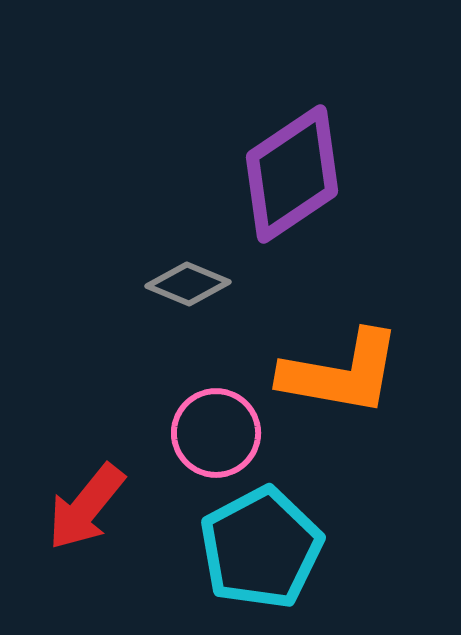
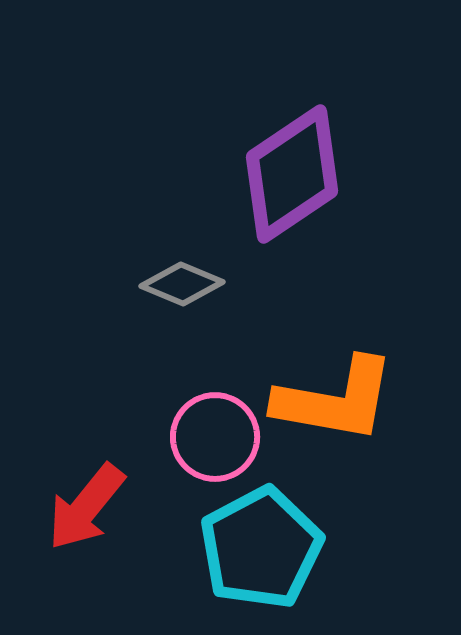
gray diamond: moved 6 px left
orange L-shape: moved 6 px left, 27 px down
pink circle: moved 1 px left, 4 px down
